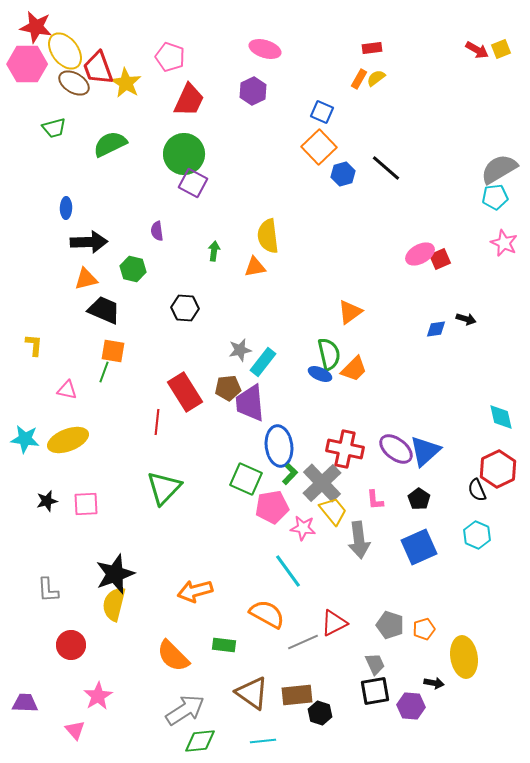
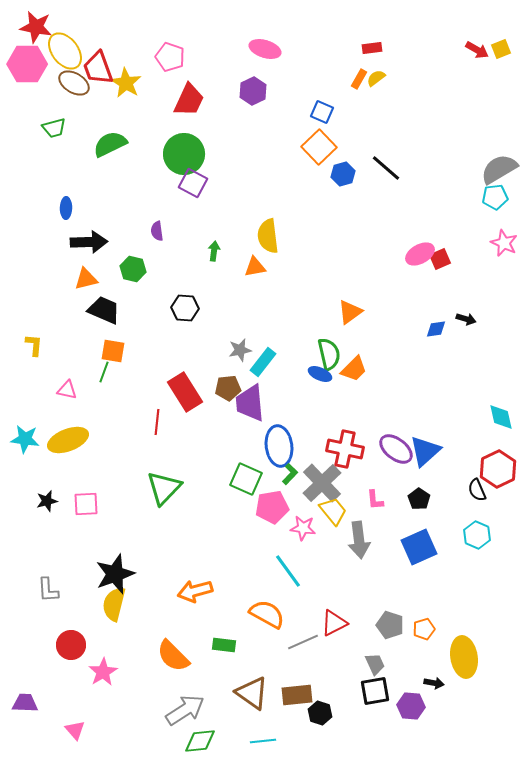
pink star at (98, 696): moved 5 px right, 24 px up
